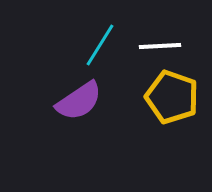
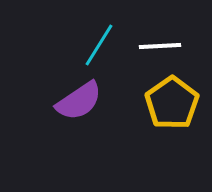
cyan line: moved 1 px left
yellow pentagon: moved 6 px down; rotated 18 degrees clockwise
